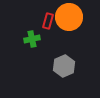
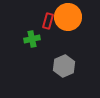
orange circle: moved 1 px left
